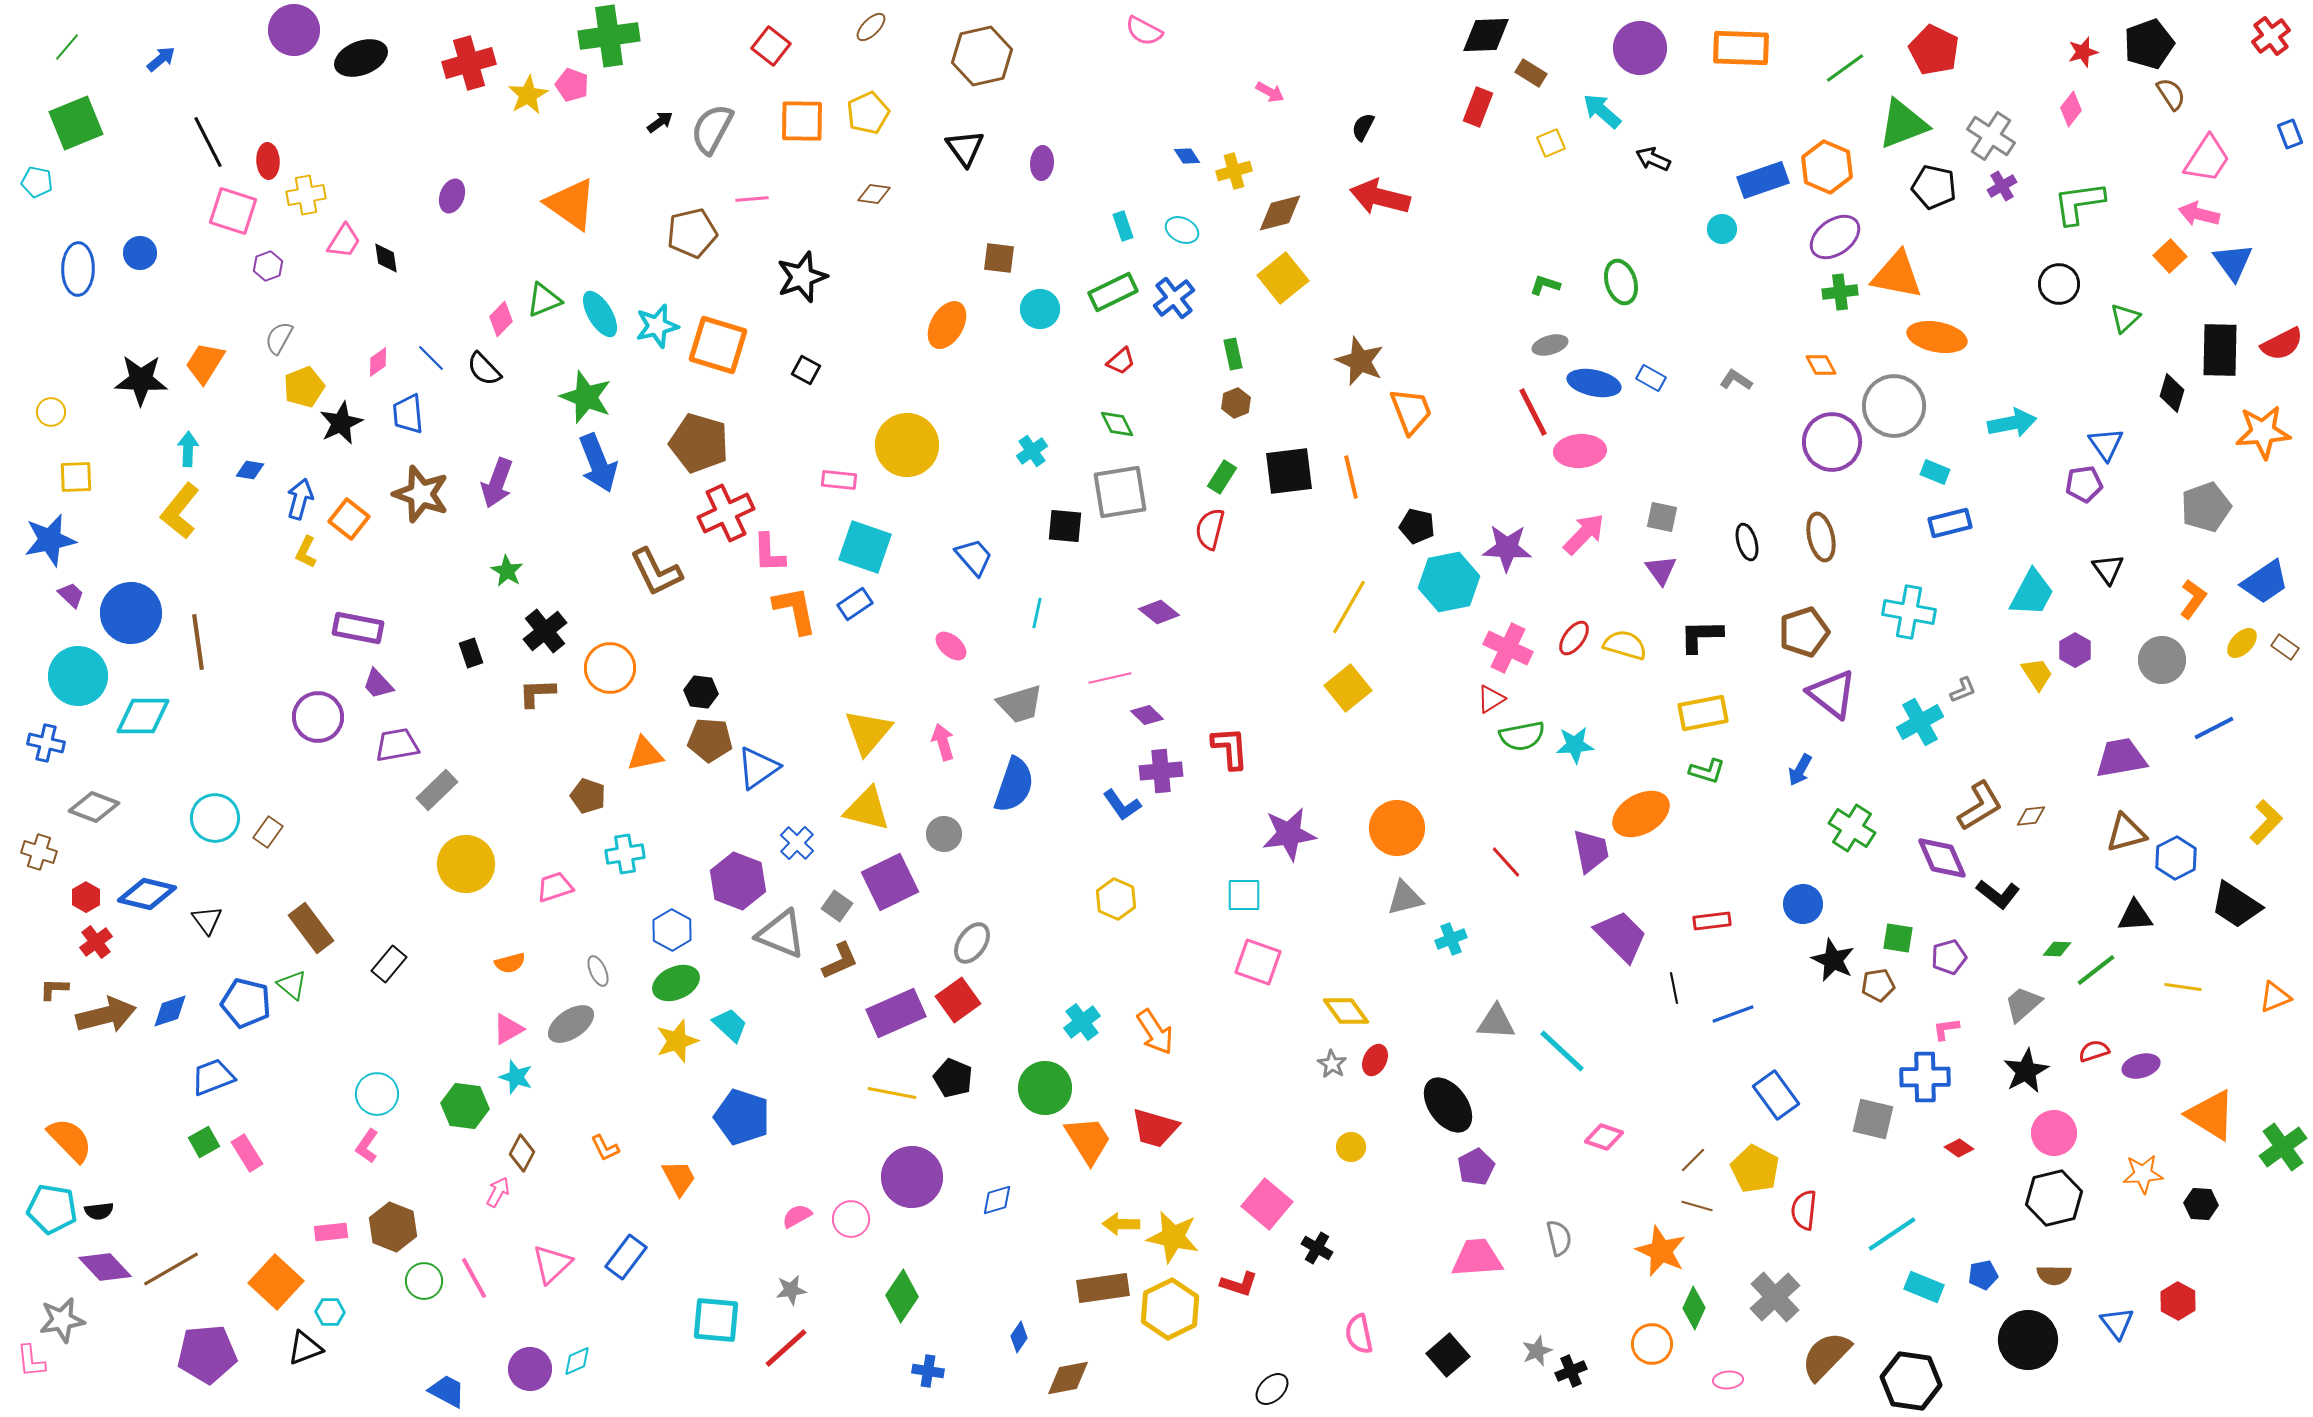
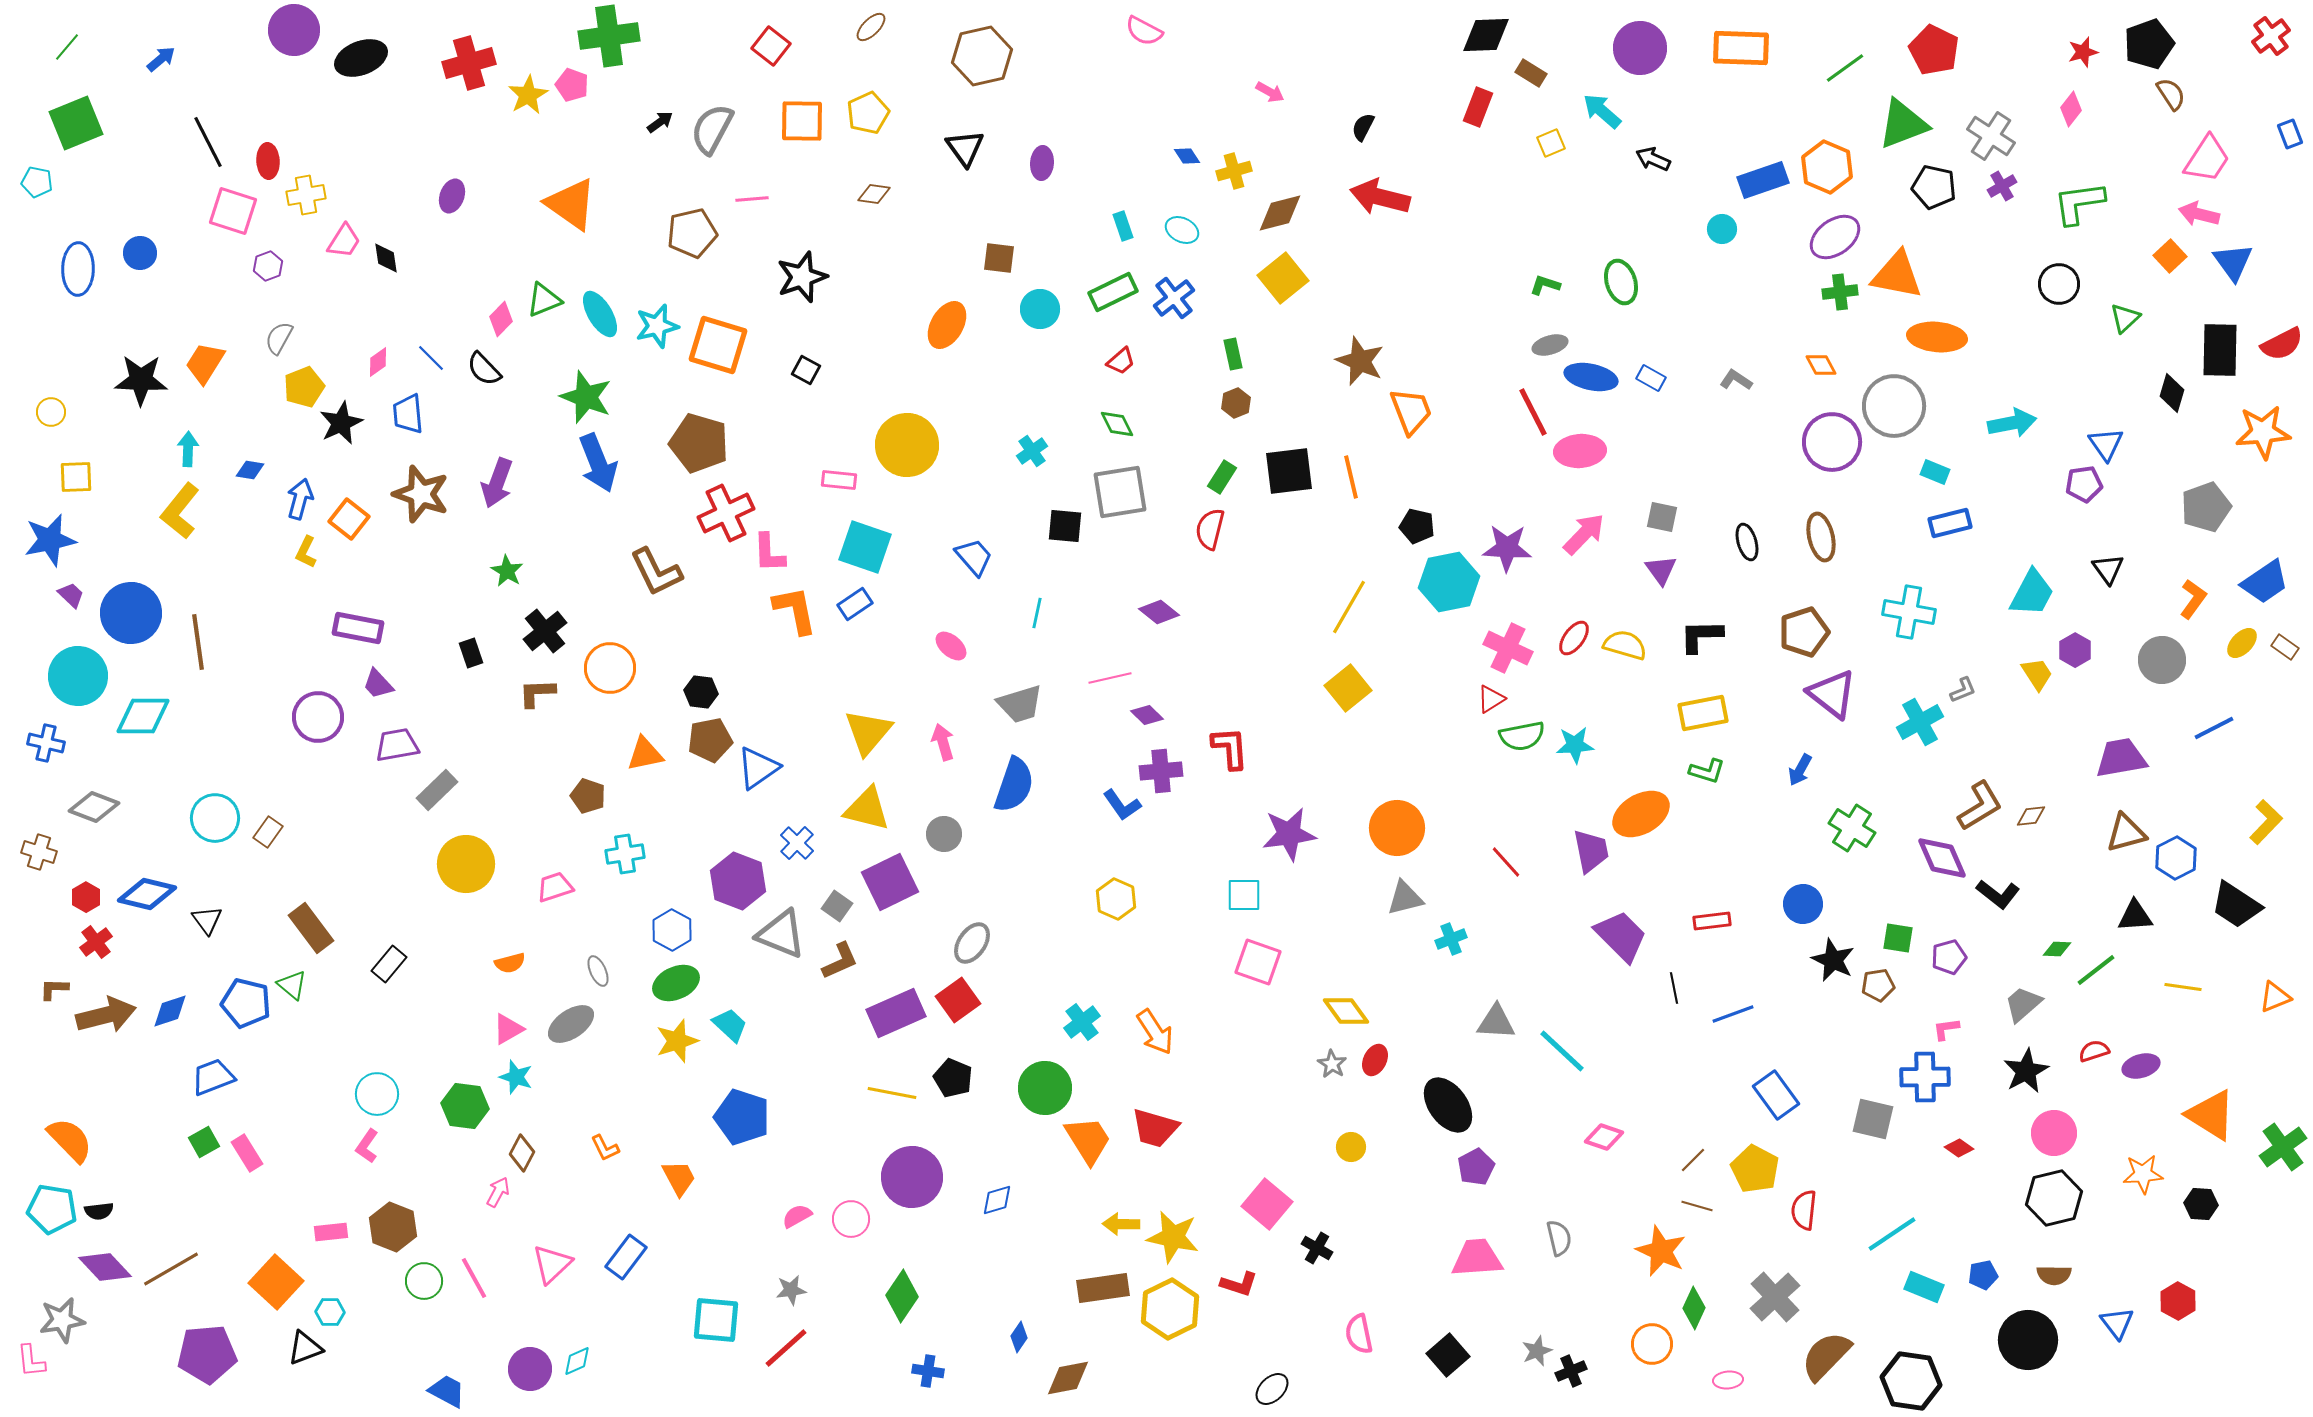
orange ellipse at (1937, 337): rotated 6 degrees counterclockwise
blue ellipse at (1594, 383): moved 3 px left, 6 px up
brown pentagon at (710, 740): rotated 15 degrees counterclockwise
